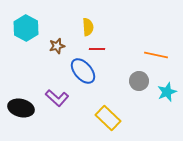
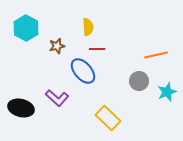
orange line: rotated 25 degrees counterclockwise
